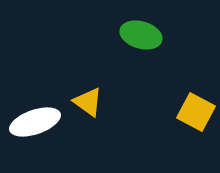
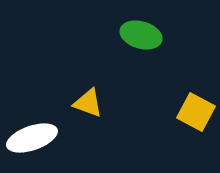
yellow triangle: moved 1 px down; rotated 16 degrees counterclockwise
white ellipse: moved 3 px left, 16 px down
